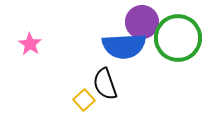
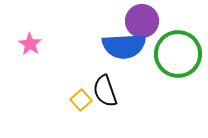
purple circle: moved 1 px up
green circle: moved 16 px down
black semicircle: moved 7 px down
yellow square: moved 3 px left
